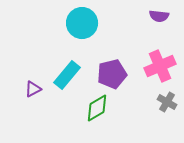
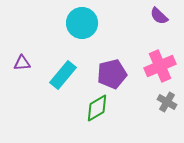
purple semicircle: rotated 36 degrees clockwise
cyan rectangle: moved 4 px left
purple triangle: moved 11 px left, 26 px up; rotated 24 degrees clockwise
